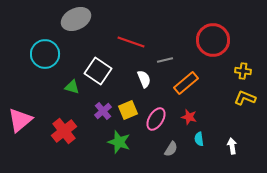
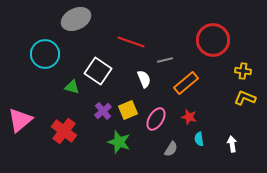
red cross: rotated 15 degrees counterclockwise
white arrow: moved 2 px up
